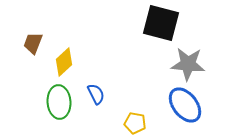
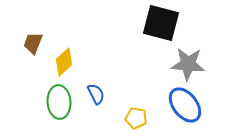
yellow pentagon: moved 1 px right, 5 px up
